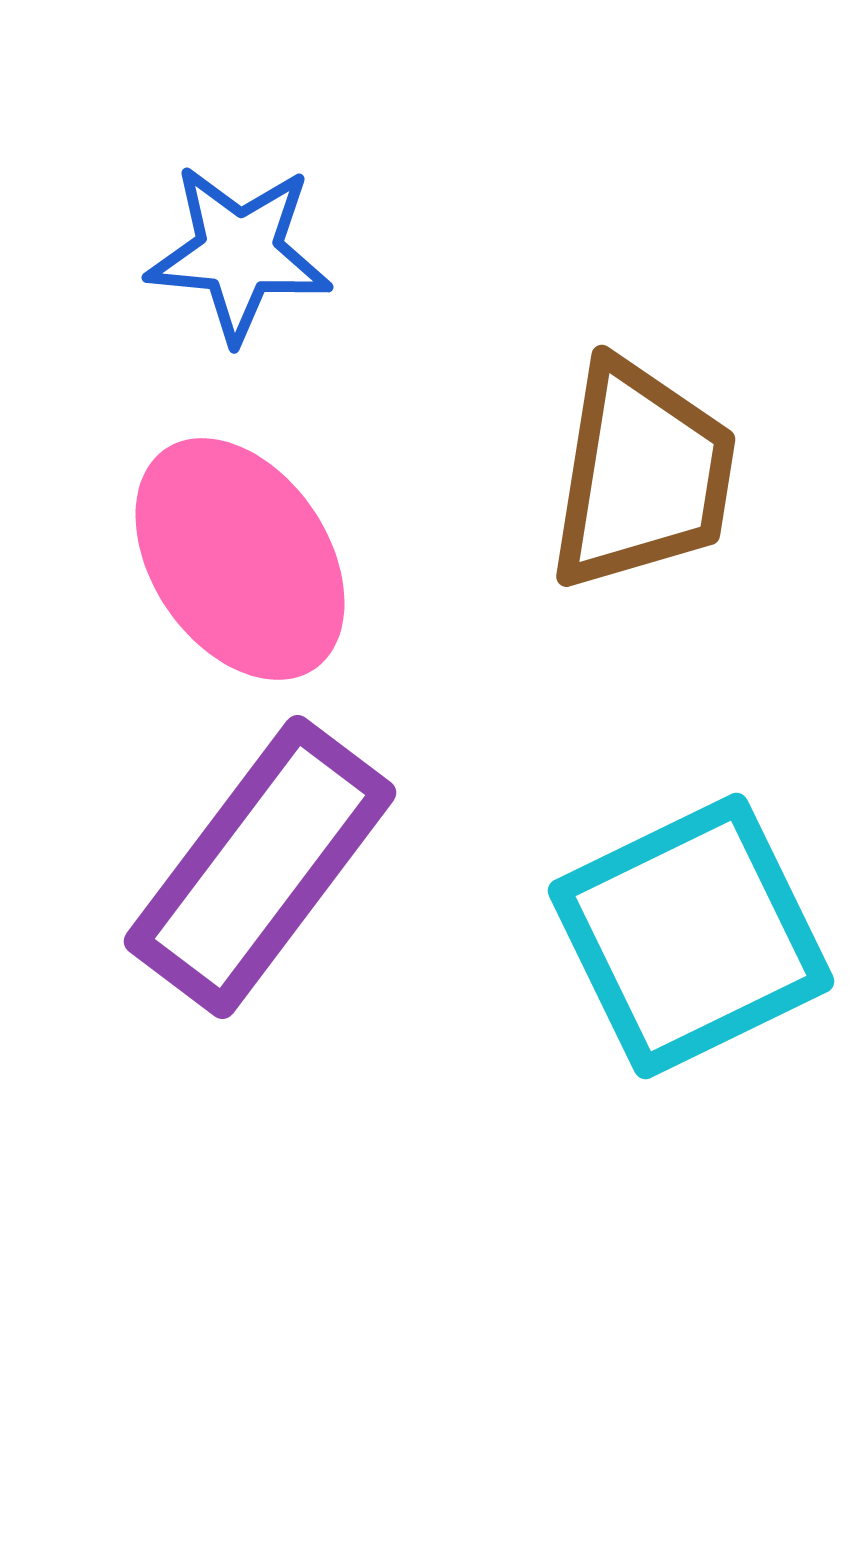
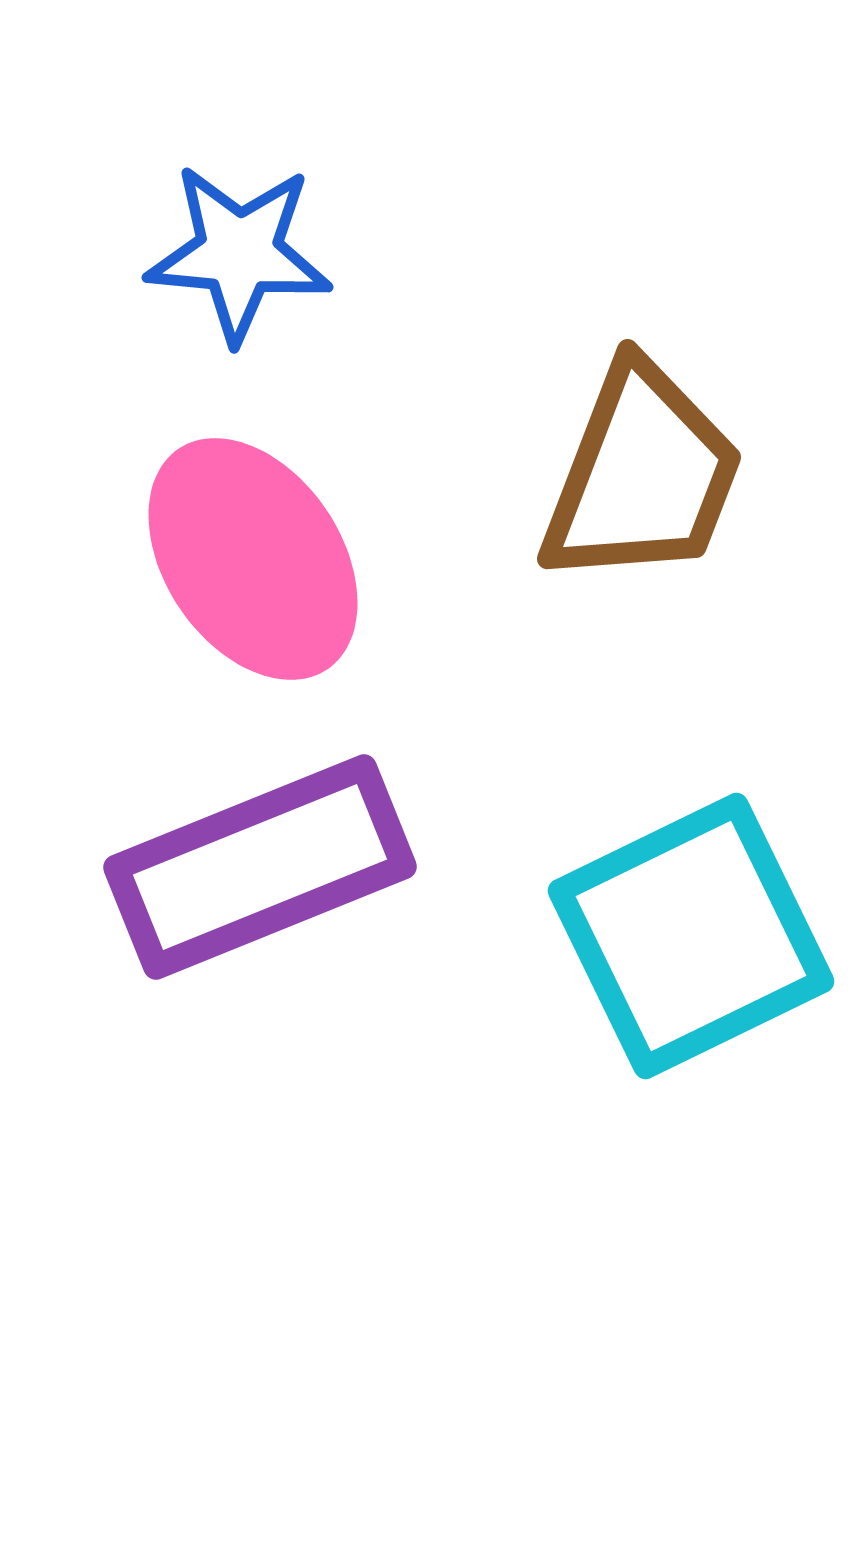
brown trapezoid: rotated 12 degrees clockwise
pink ellipse: moved 13 px right
purple rectangle: rotated 31 degrees clockwise
